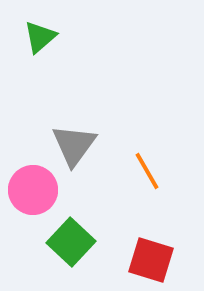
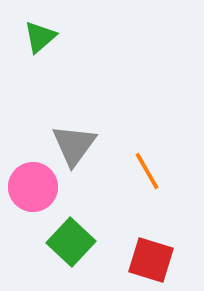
pink circle: moved 3 px up
